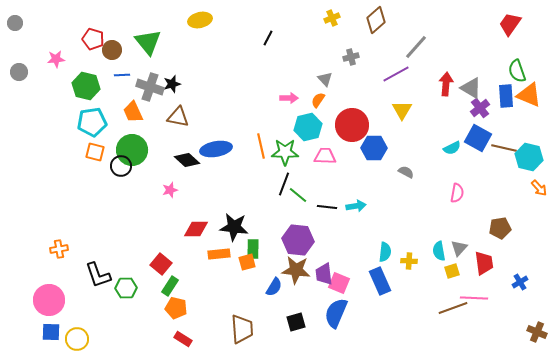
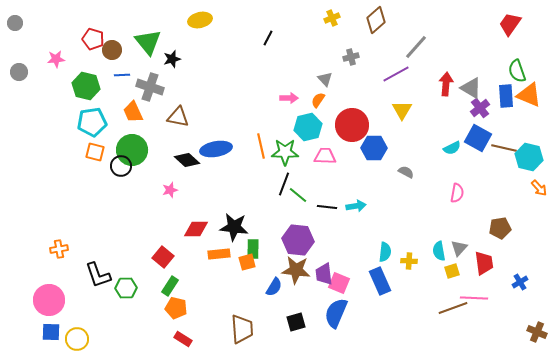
black star at (172, 84): moved 25 px up
red square at (161, 264): moved 2 px right, 7 px up
